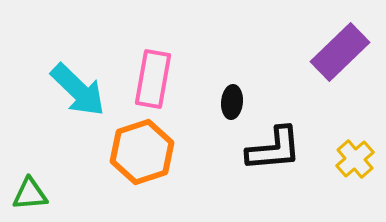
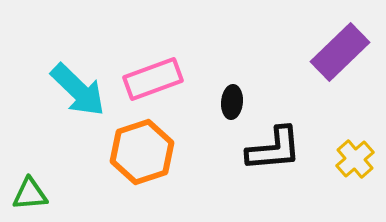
pink rectangle: rotated 60 degrees clockwise
